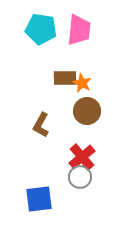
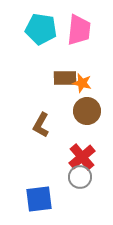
orange star: rotated 12 degrees counterclockwise
